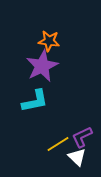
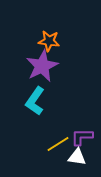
cyan L-shape: rotated 136 degrees clockwise
purple L-shape: rotated 25 degrees clockwise
white triangle: rotated 36 degrees counterclockwise
